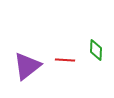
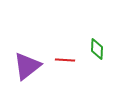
green diamond: moved 1 px right, 1 px up
